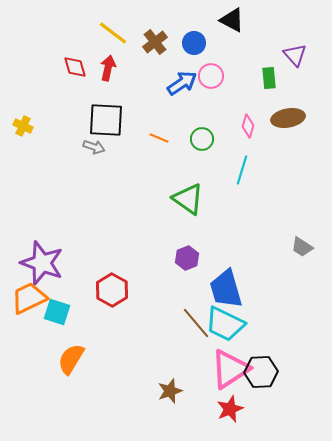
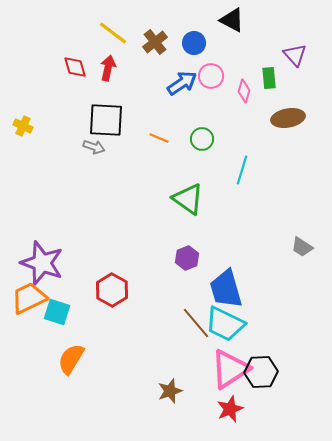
pink diamond: moved 4 px left, 35 px up
